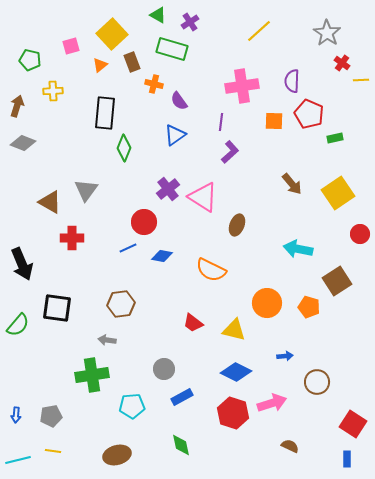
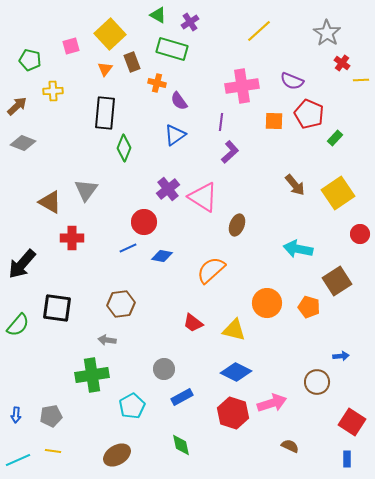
yellow square at (112, 34): moved 2 px left
orange triangle at (100, 65): moved 5 px right, 4 px down; rotated 14 degrees counterclockwise
purple semicircle at (292, 81): rotated 70 degrees counterclockwise
orange cross at (154, 84): moved 3 px right, 1 px up
brown arrow at (17, 106): rotated 30 degrees clockwise
green rectangle at (335, 138): rotated 35 degrees counterclockwise
brown arrow at (292, 184): moved 3 px right, 1 px down
black arrow at (22, 264): rotated 64 degrees clockwise
orange semicircle at (211, 270): rotated 112 degrees clockwise
blue arrow at (285, 356): moved 56 px right
cyan pentagon at (132, 406): rotated 25 degrees counterclockwise
red square at (353, 424): moved 1 px left, 2 px up
brown ellipse at (117, 455): rotated 16 degrees counterclockwise
cyan line at (18, 460): rotated 10 degrees counterclockwise
